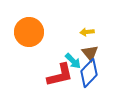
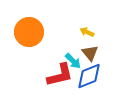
yellow arrow: rotated 32 degrees clockwise
blue diamond: moved 3 px down; rotated 24 degrees clockwise
